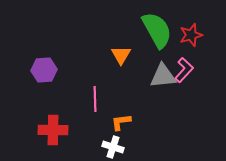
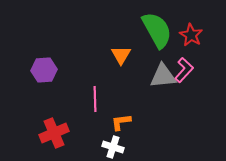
red star: rotated 25 degrees counterclockwise
red cross: moved 1 px right, 3 px down; rotated 24 degrees counterclockwise
